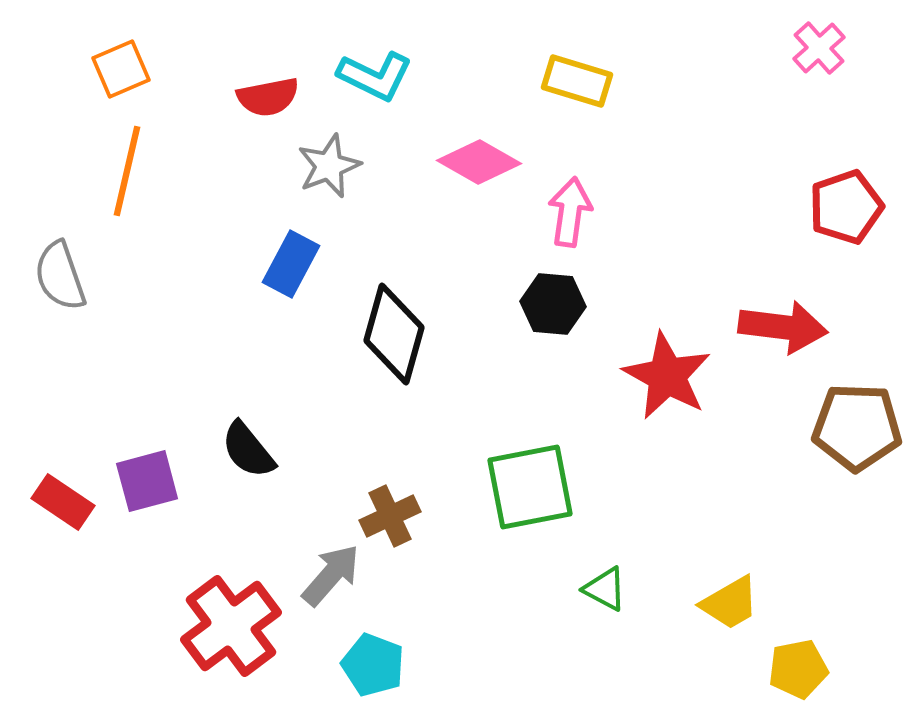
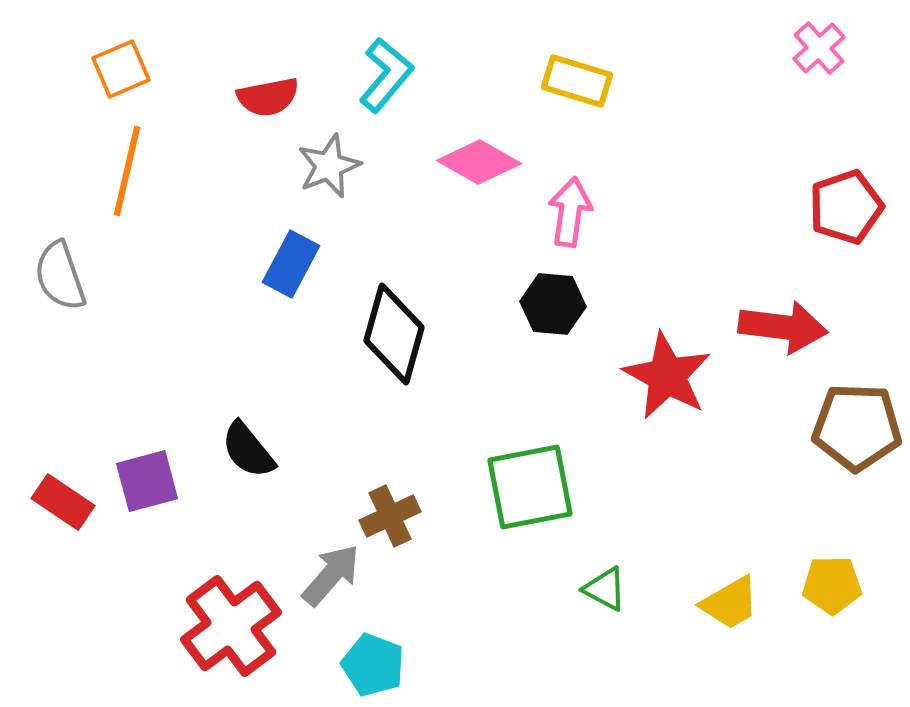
cyan L-shape: moved 11 px right, 1 px up; rotated 76 degrees counterclockwise
yellow pentagon: moved 34 px right, 84 px up; rotated 10 degrees clockwise
